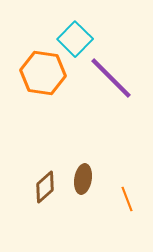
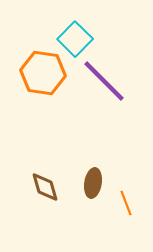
purple line: moved 7 px left, 3 px down
brown ellipse: moved 10 px right, 4 px down
brown diamond: rotated 64 degrees counterclockwise
orange line: moved 1 px left, 4 px down
